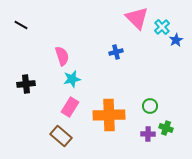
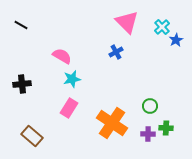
pink triangle: moved 10 px left, 4 px down
blue cross: rotated 16 degrees counterclockwise
pink semicircle: rotated 42 degrees counterclockwise
black cross: moved 4 px left
pink rectangle: moved 1 px left, 1 px down
orange cross: moved 3 px right, 8 px down; rotated 36 degrees clockwise
green cross: rotated 16 degrees counterclockwise
brown rectangle: moved 29 px left
